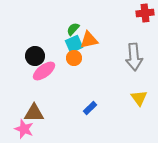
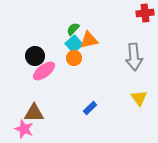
cyan square: rotated 18 degrees counterclockwise
